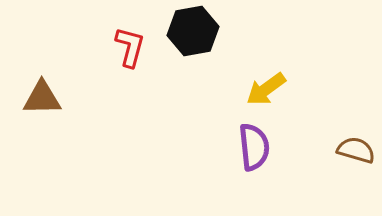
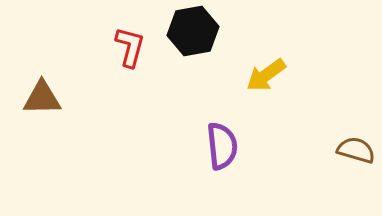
yellow arrow: moved 14 px up
purple semicircle: moved 32 px left, 1 px up
